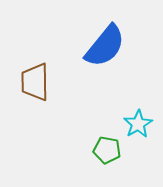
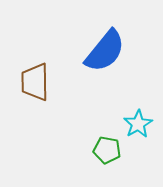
blue semicircle: moved 5 px down
